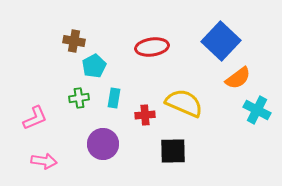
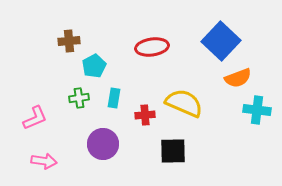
brown cross: moved 5 px left; rotated 15 degrees counterclockwise
orange semicircle: rotated 16 degrees clockwise
cyan cross: rotated 20 degrees counterclockwise
